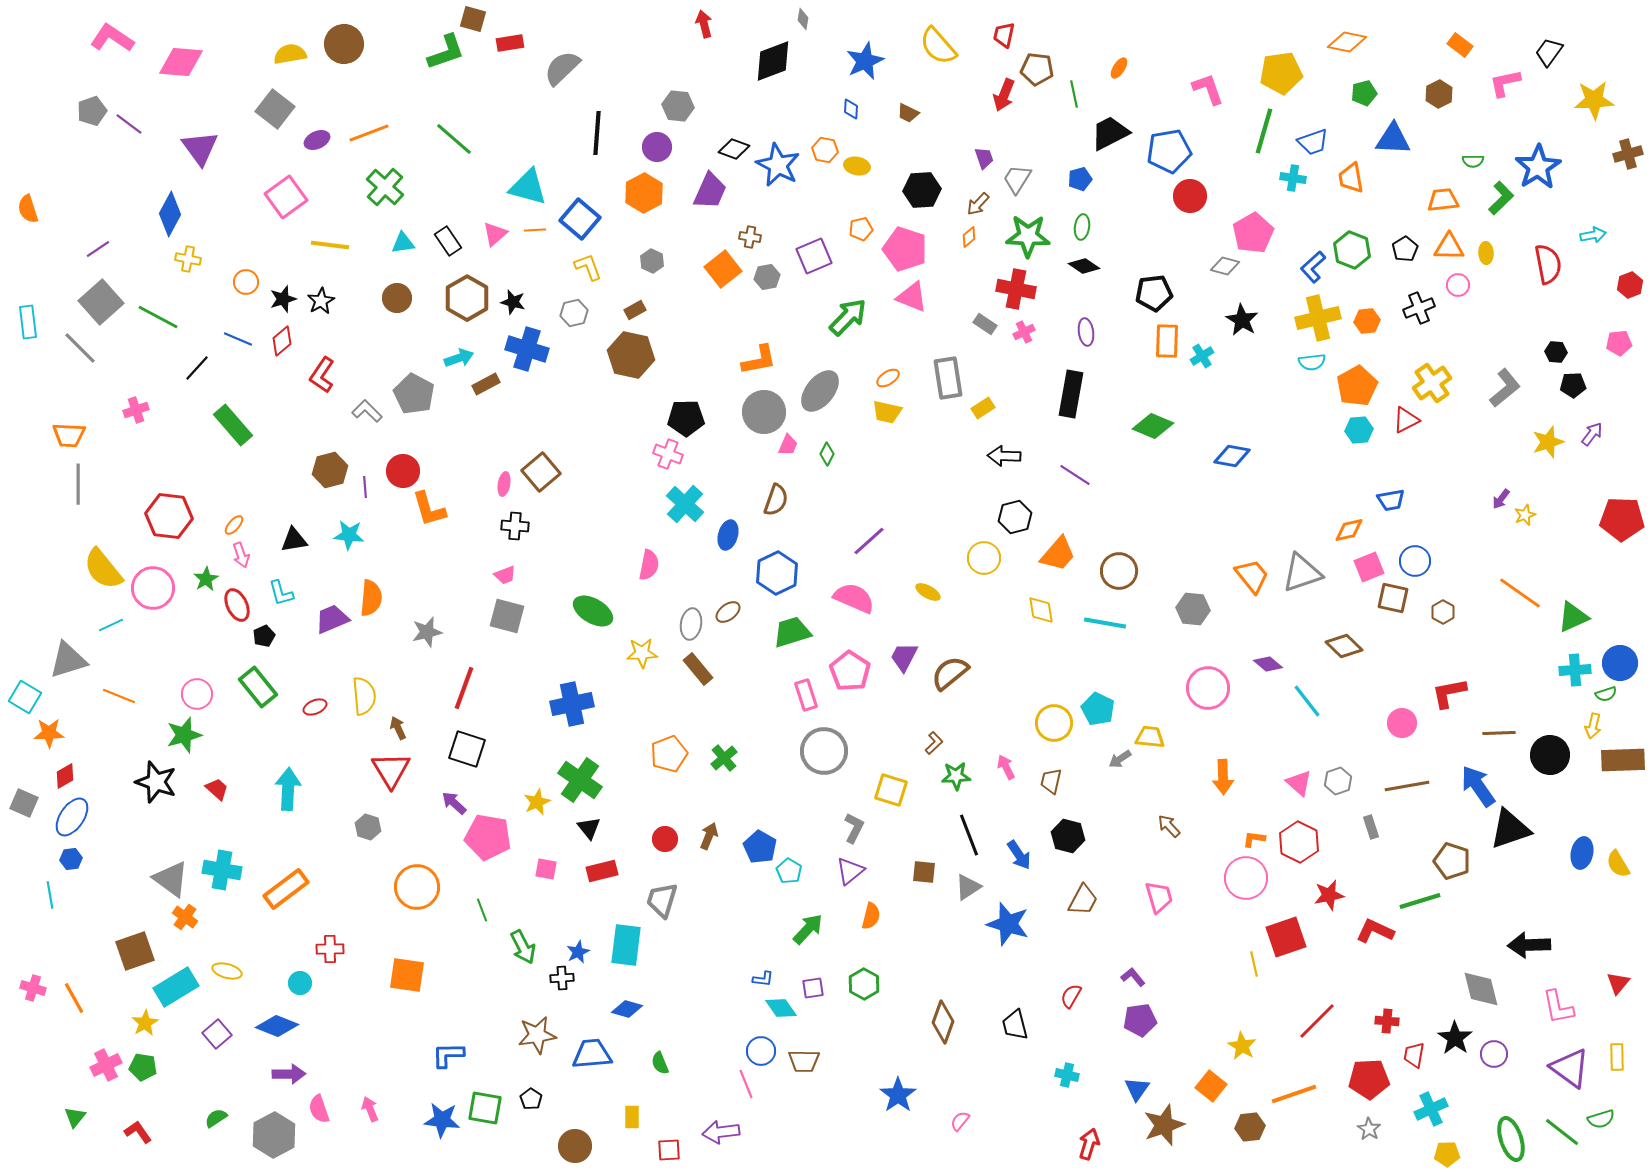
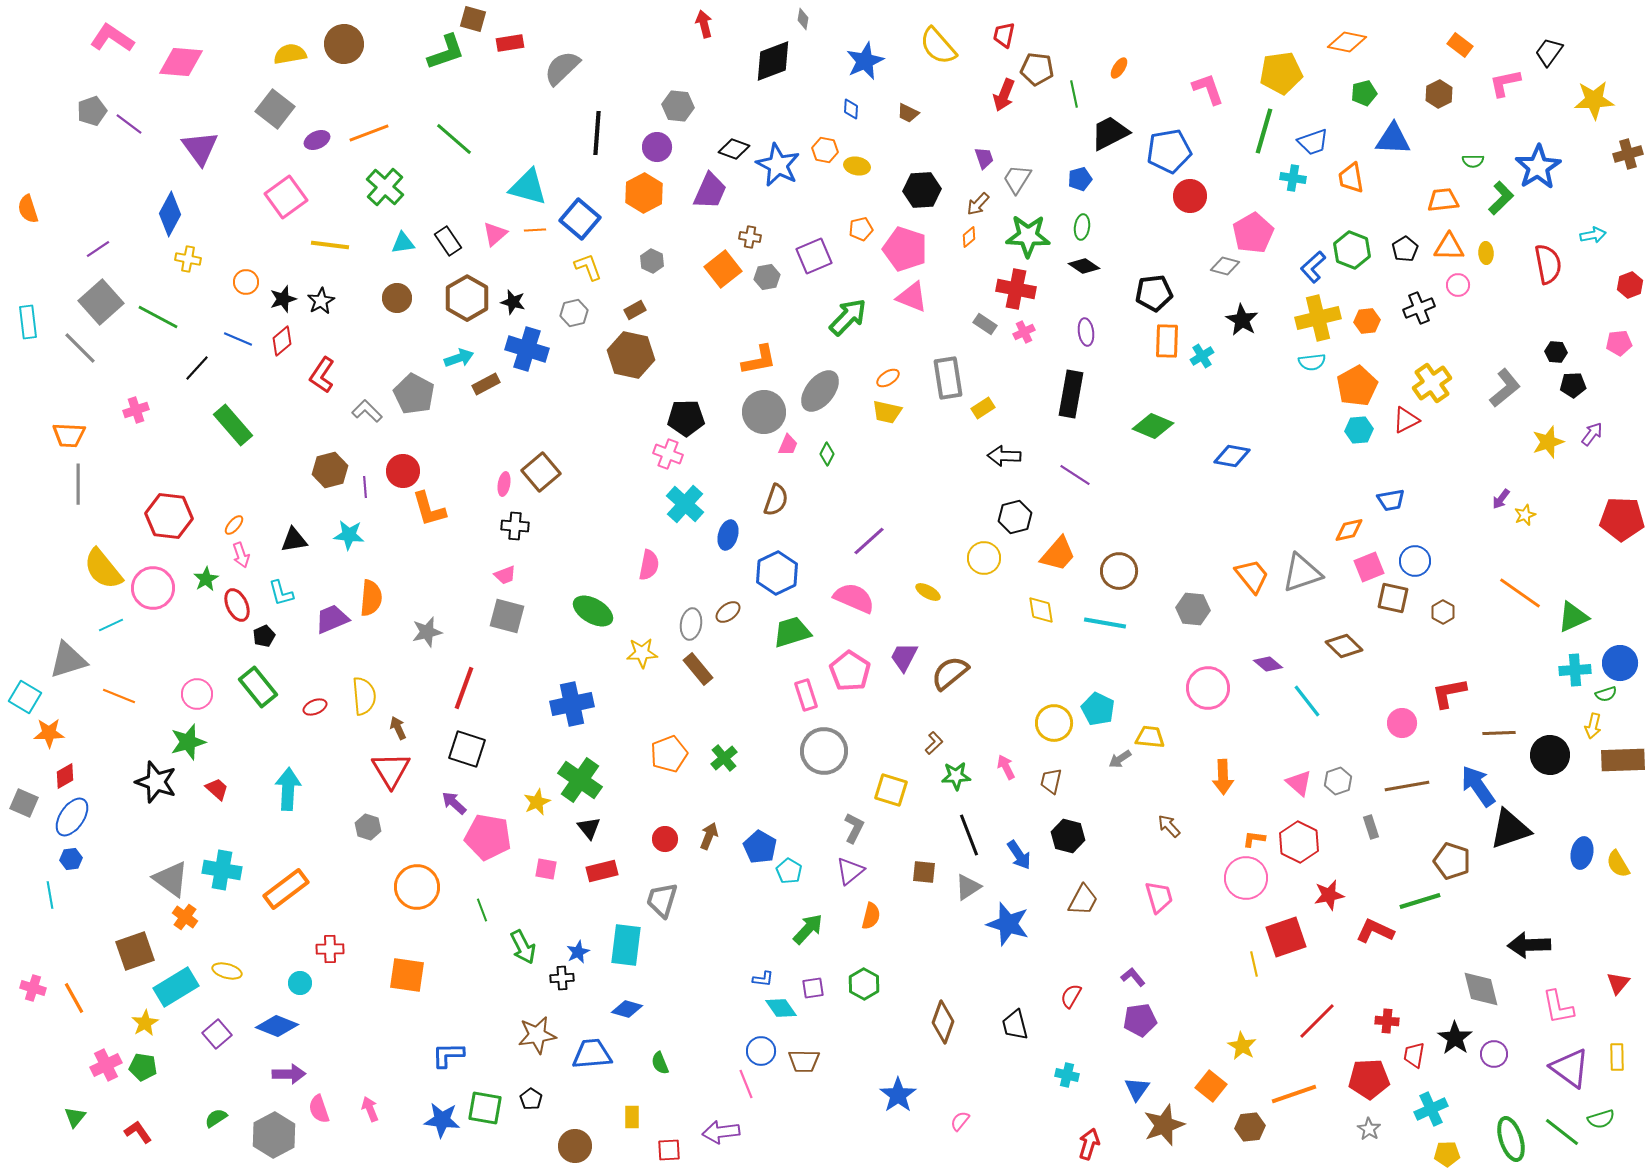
green star at (184, 735): moved 4 px right, 7 px down
